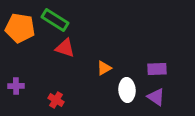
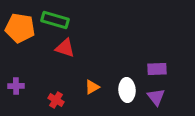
green rectangle: rotated 16 degrees counterclockwise
orange triangle: moved 12 px left, 19 px down
purple triangle: rotated 18 degrees clockwise
